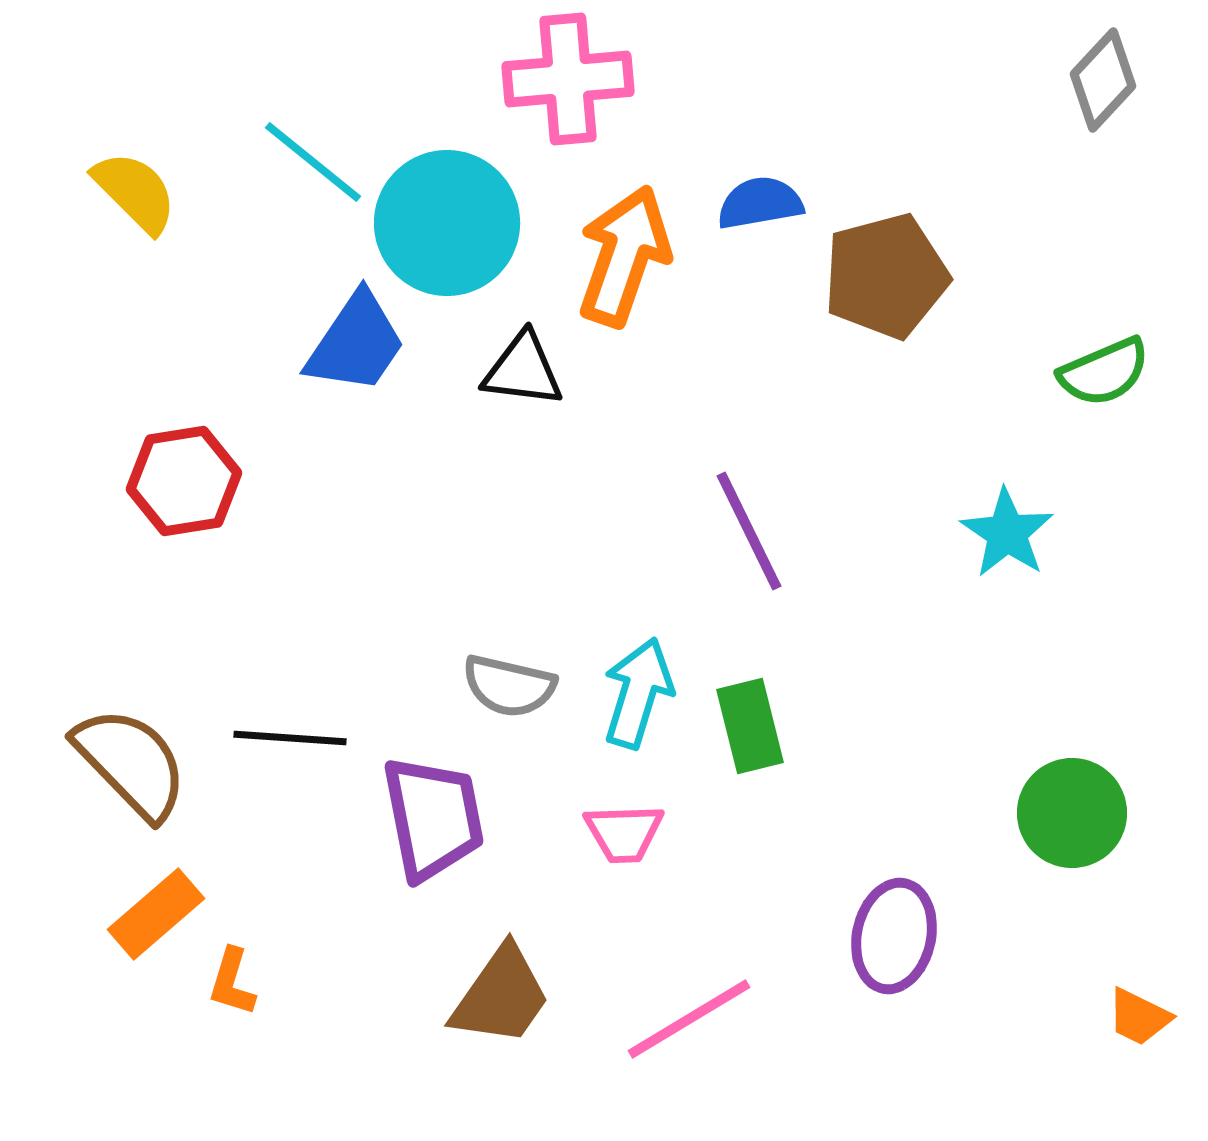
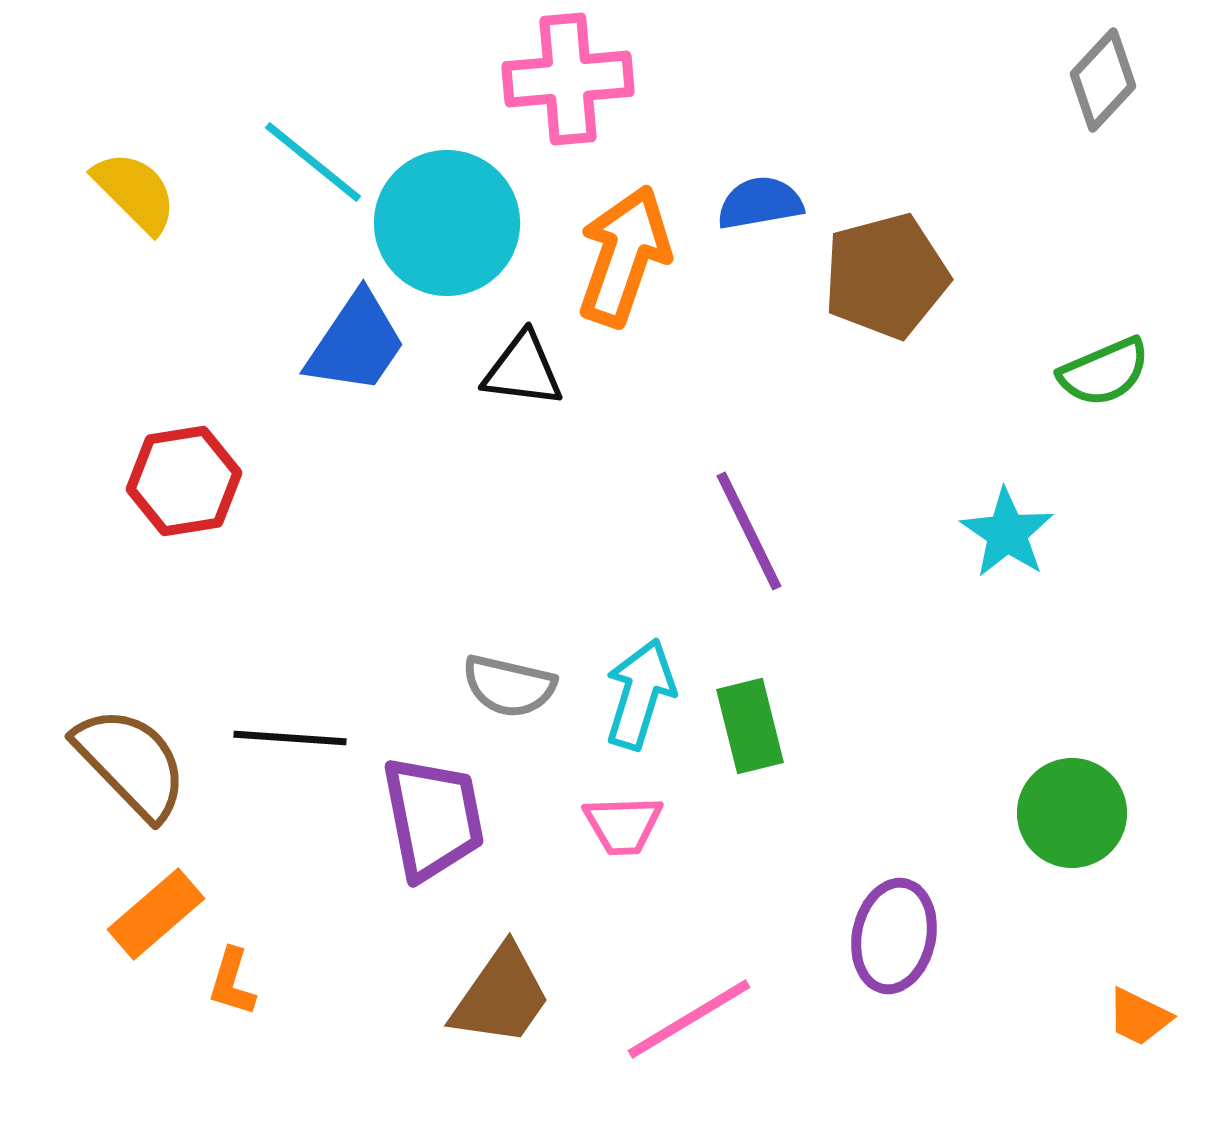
cyan arrow: moved 2 px right, 1 px down
pink trapezoid: moved 1 px left, 8 px up
